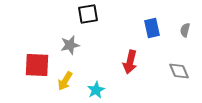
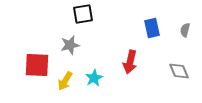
black square: moved 5 px left
cyan star: moved 2 px left, 12 px up
